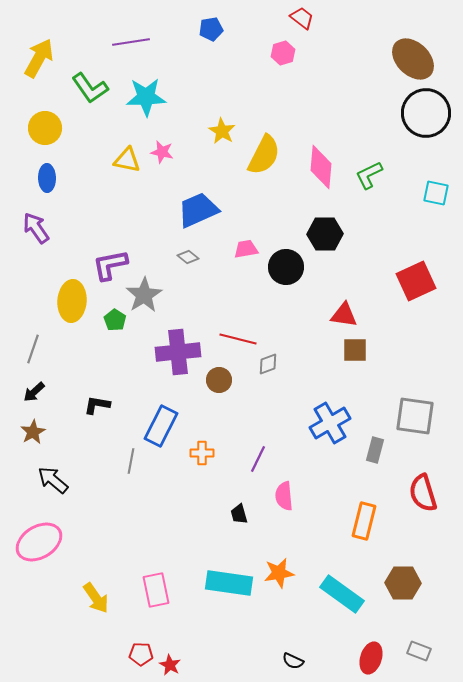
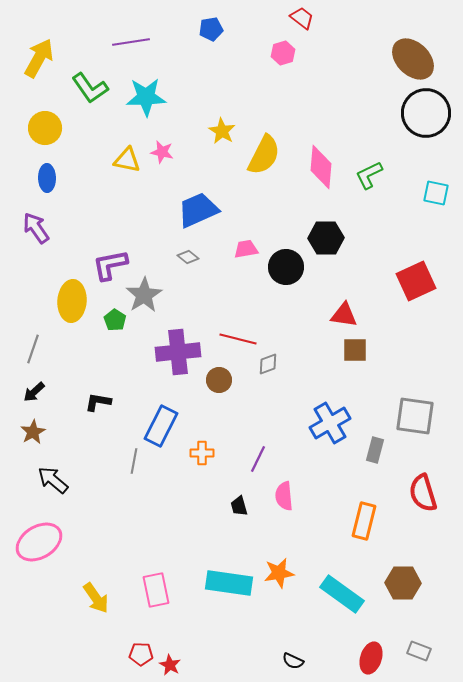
black hexagon at (325, 234): moved 1 px right, 4 px down
black L-shape at (97, 405): moved 1 px right, 3 px up
gray line at (131, 461): moved 3 px right
black trapezoid at (239, 514): moved 8 px up
